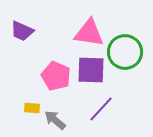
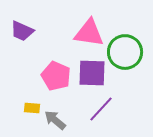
purple square: moved 1 px right, 3 px down
